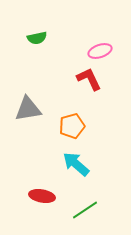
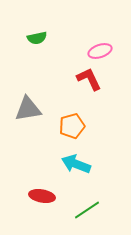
cyan arrow: rotated 20 degrees counterclockwise
green line: moved 2 px right
